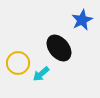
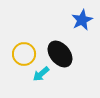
black ellipse: moved 1 px right, 6 px down
yellow circle: moved 6 px right, 9 px up
